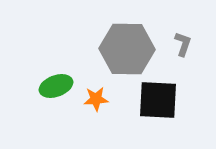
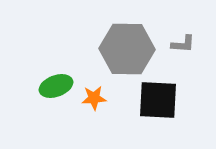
gray L-shape: rotated 75 degrees clockwise
orange star: moved 2 px left, 1 px up
